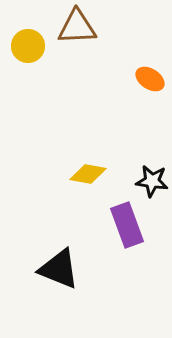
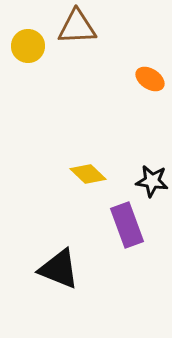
yellow diamond: rotated 33 degrees clockwise
